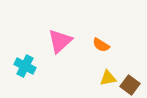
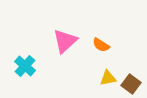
pink triangle: moved 5 px right
cyan cross: rotated 15 degrees clockwise
brown square: moved 1 px right, 1 px up
